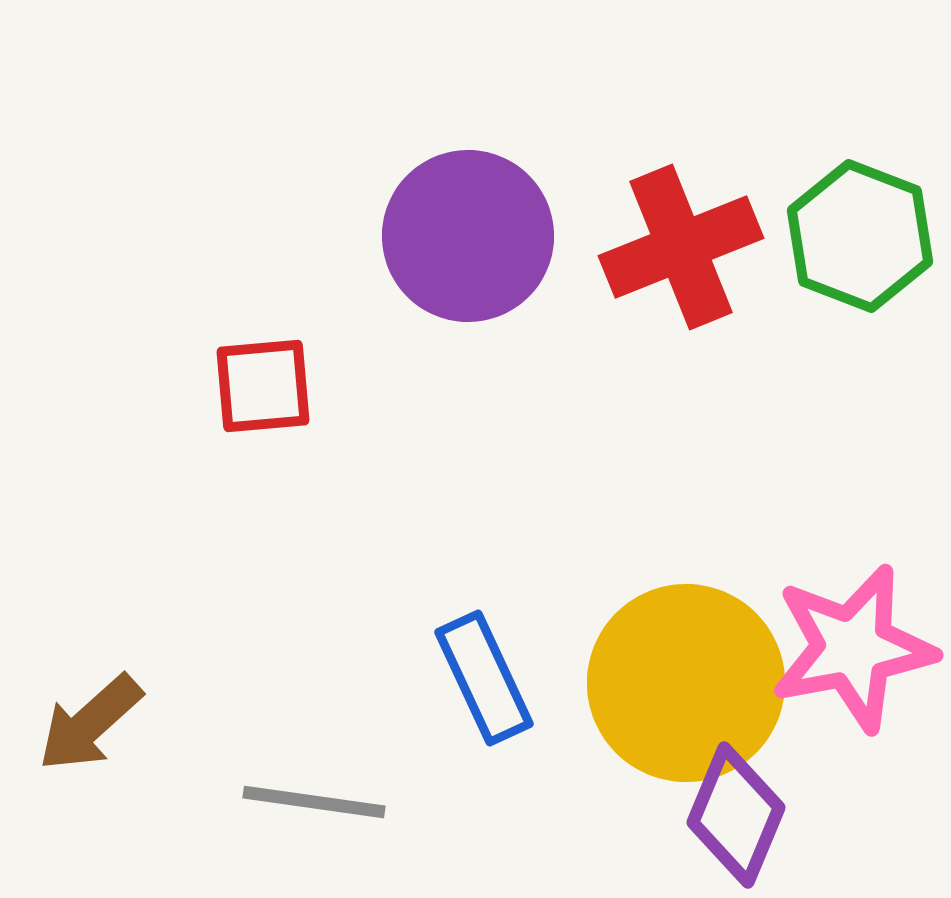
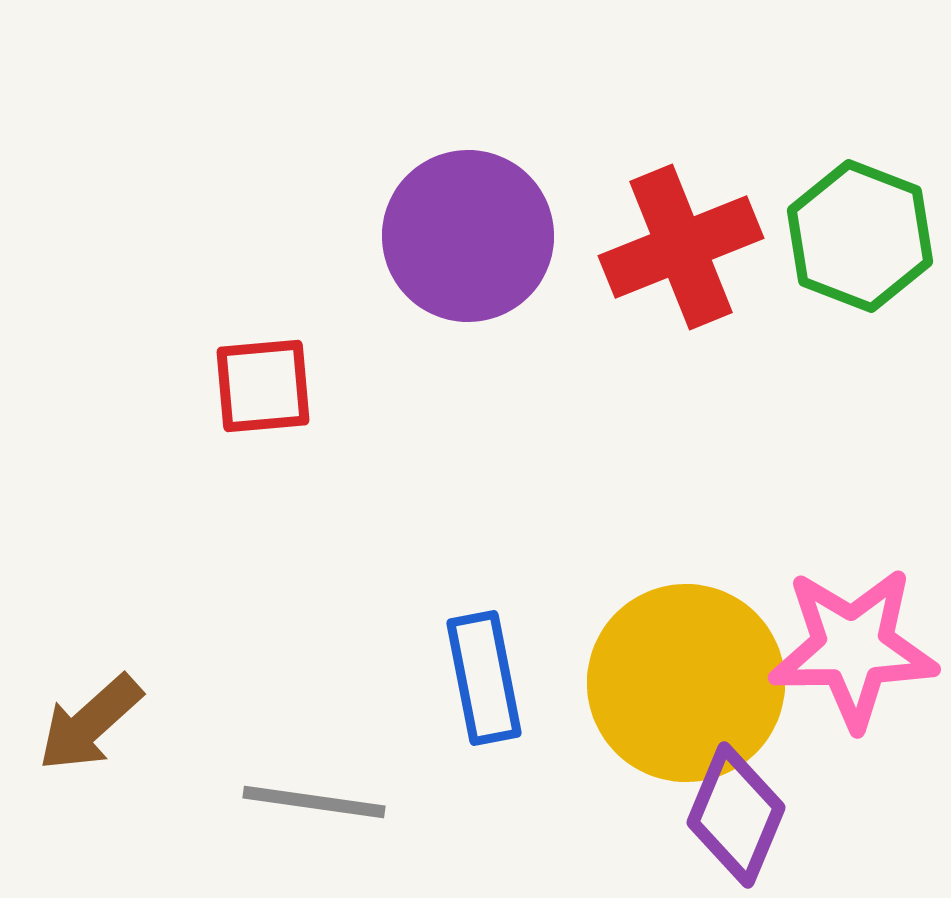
pink star: rotated 10 degrees clockwise
blue rectangle: rotated 14 degrees clockwise
